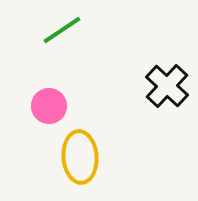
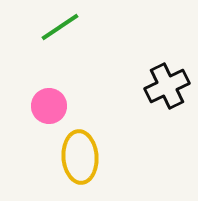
green line: moved 2 px left, 3 px up
black cross: rotated 21 degrees clockwise
